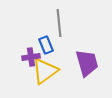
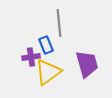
purple trapezoid: moved 1 px down
yellow triangle: moved 3 px right, 1 px down
